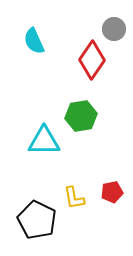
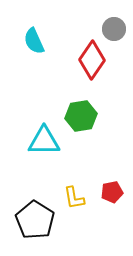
black pentagon: moved 2 px left; rotated 6 degrees clockwise
